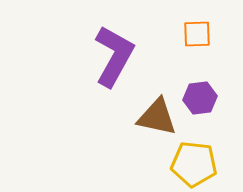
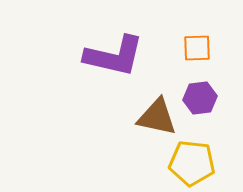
orange square: moved 14 px down
purple L-shape: rotated 74 degrees clockwise
yellow pentagon: moved 2 px left, 1 px up
